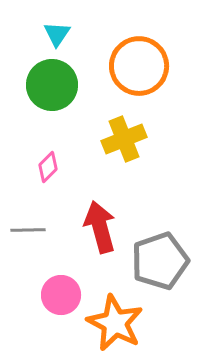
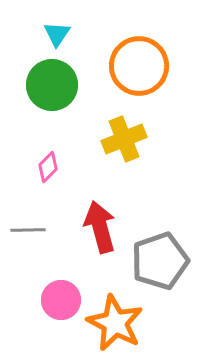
pink circle: moved 5 px down
